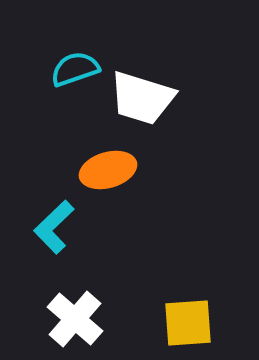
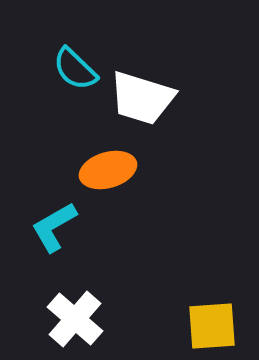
cyan semicircle: rotated 117 degrees counterclockwise
cyan L-shape: rotated 14 degrees clockwise
yellow square: moved 24 px right, 3 px down
